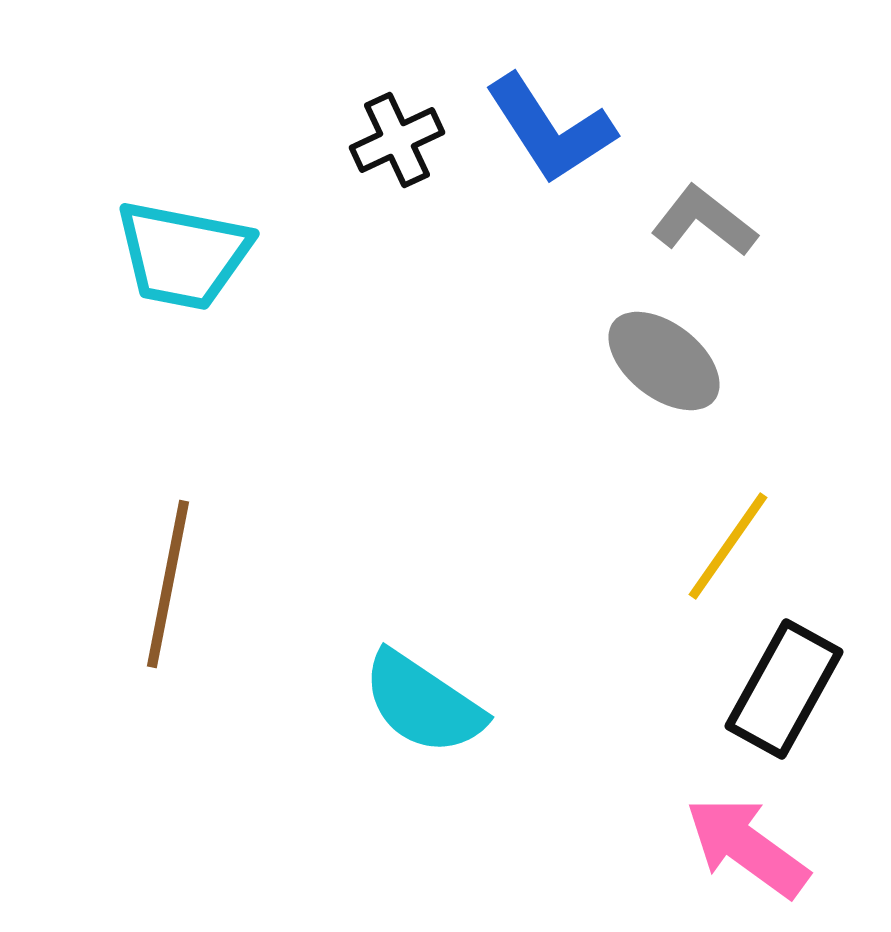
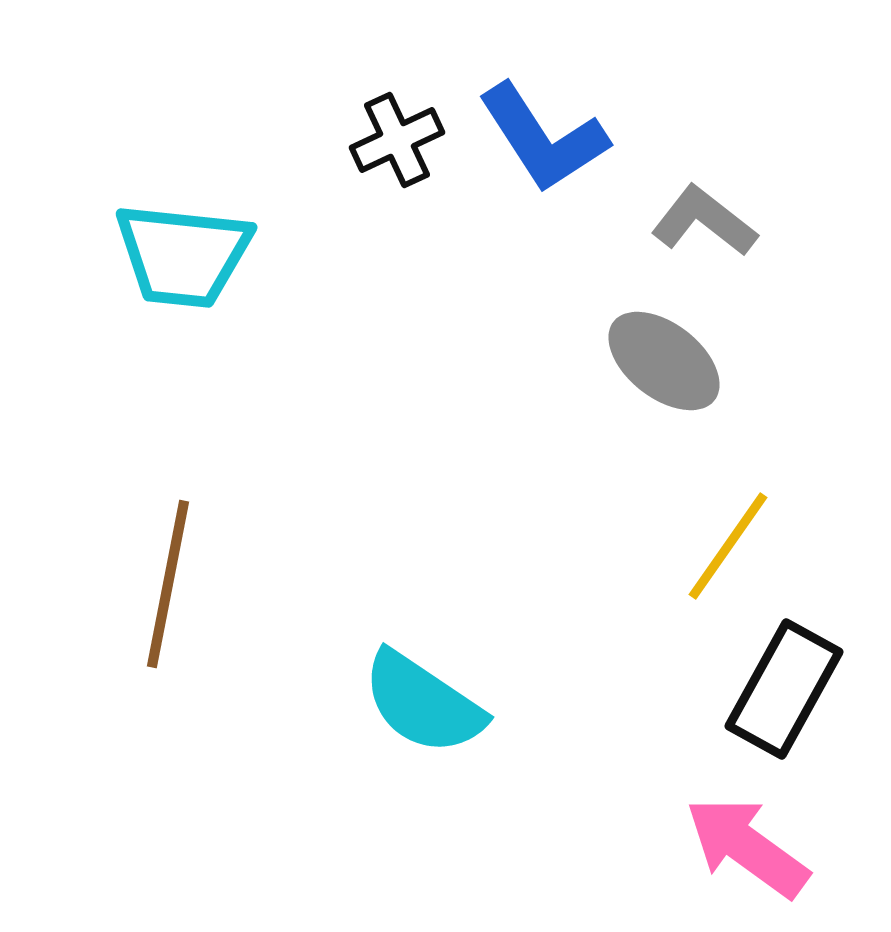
blue L-shape: moved 7 px left, 9 px down
cyan trapezoid: rotated 5 degrees counterclockwise
